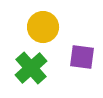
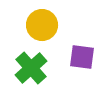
yellow circle: moved 1 px left, 2 px up
